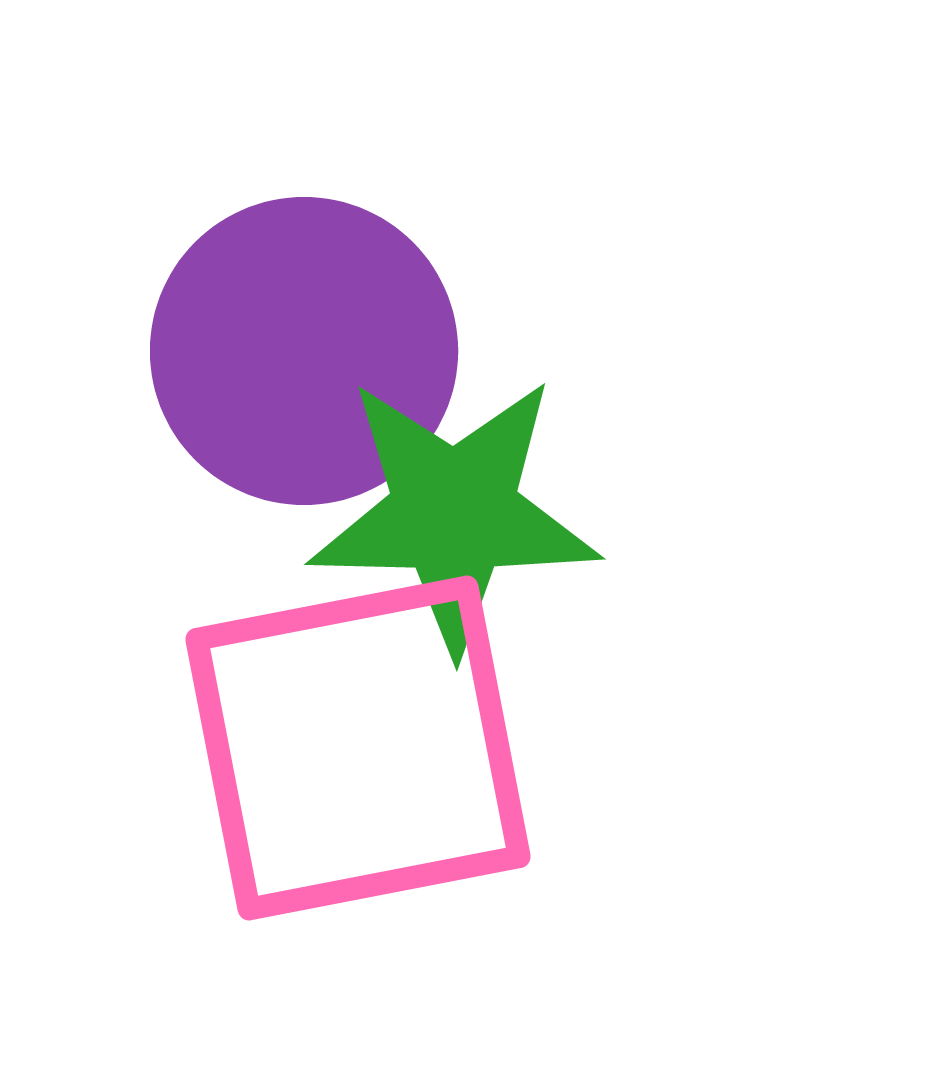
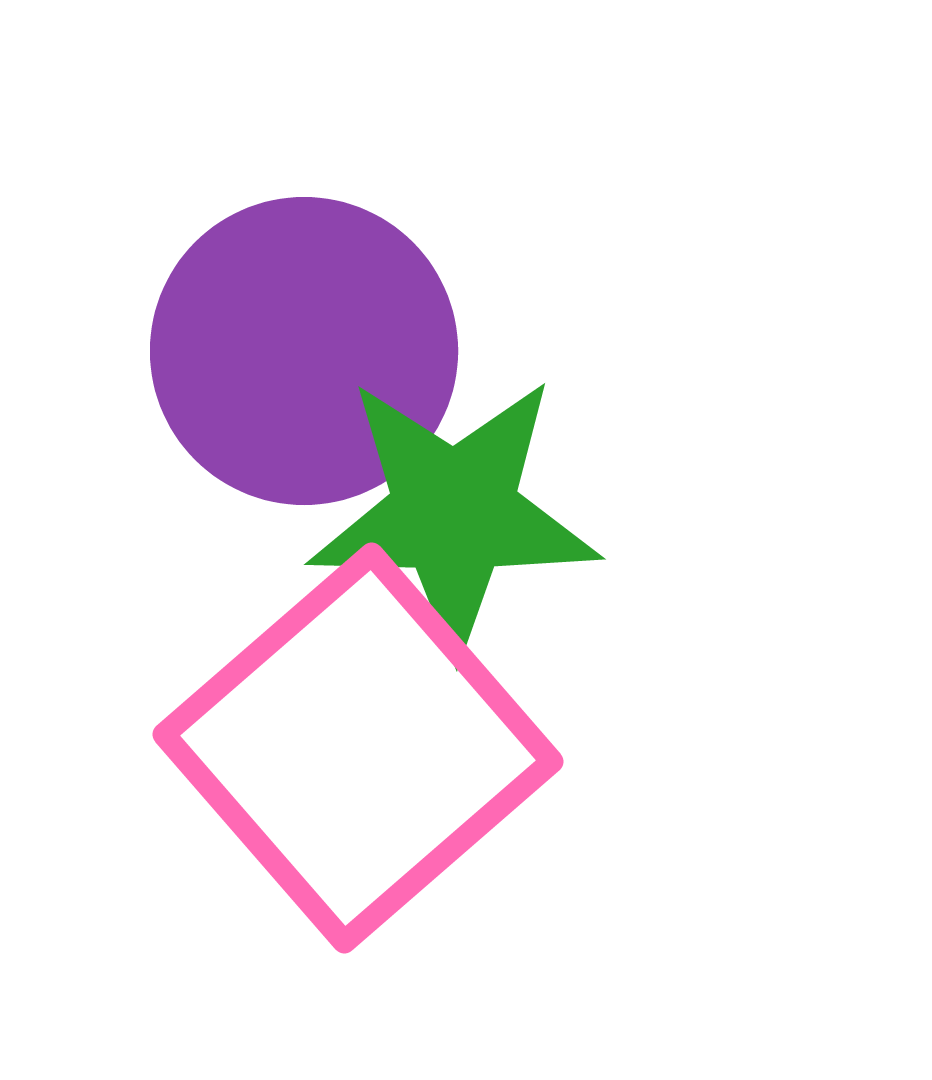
pink square: rotated 30 degrees counterclockwise
